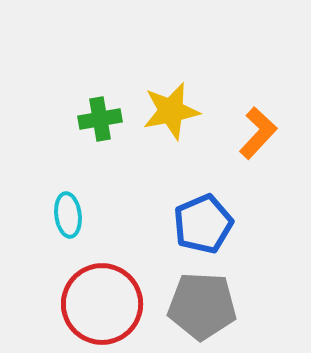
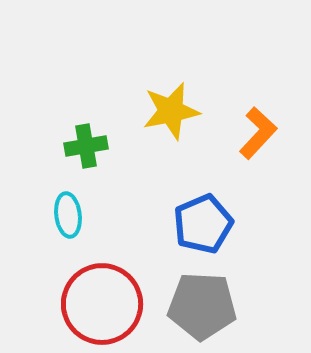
green cross: moved 14 px left, 27 px down
